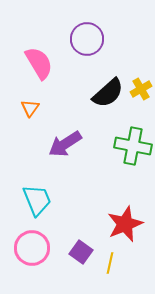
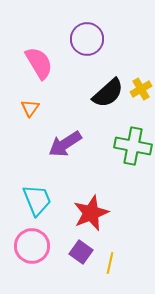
red star: moved 34 px left, 11 px up
pink circle: moved 2 px up
